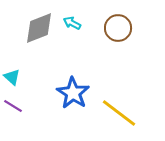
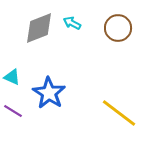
cyan triangle: rotated 18 degrees counterclockwise
blue star: moved 24 px left
purple line: moved 5 px down
